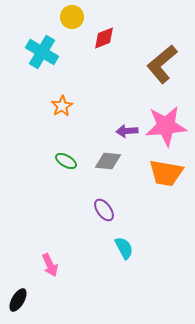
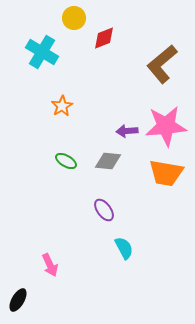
yellow circle: moved 2 px right, 1 px down
